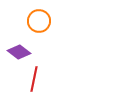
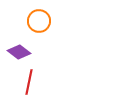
red line: moved 5 px left, 3 px down
